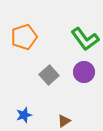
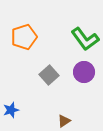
blue star: moved 13 px left, 5 px up
